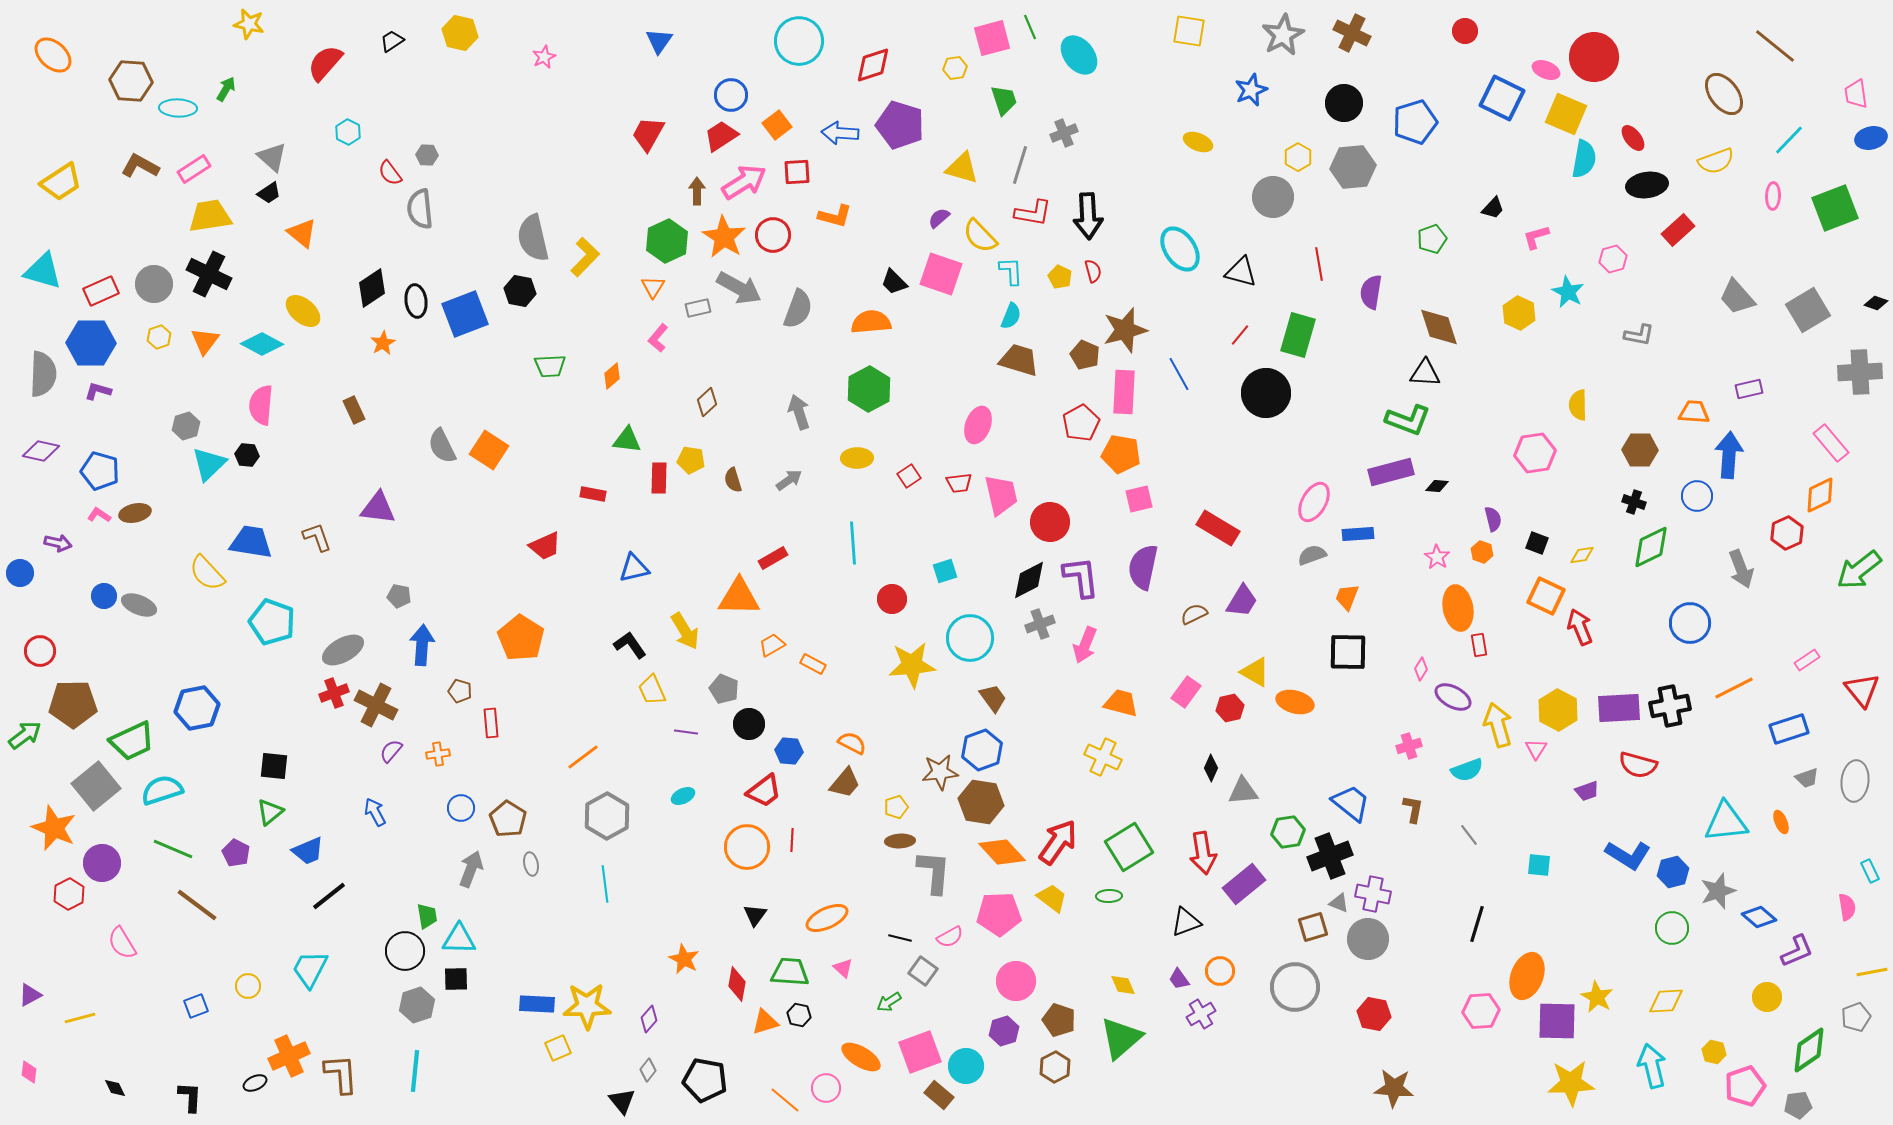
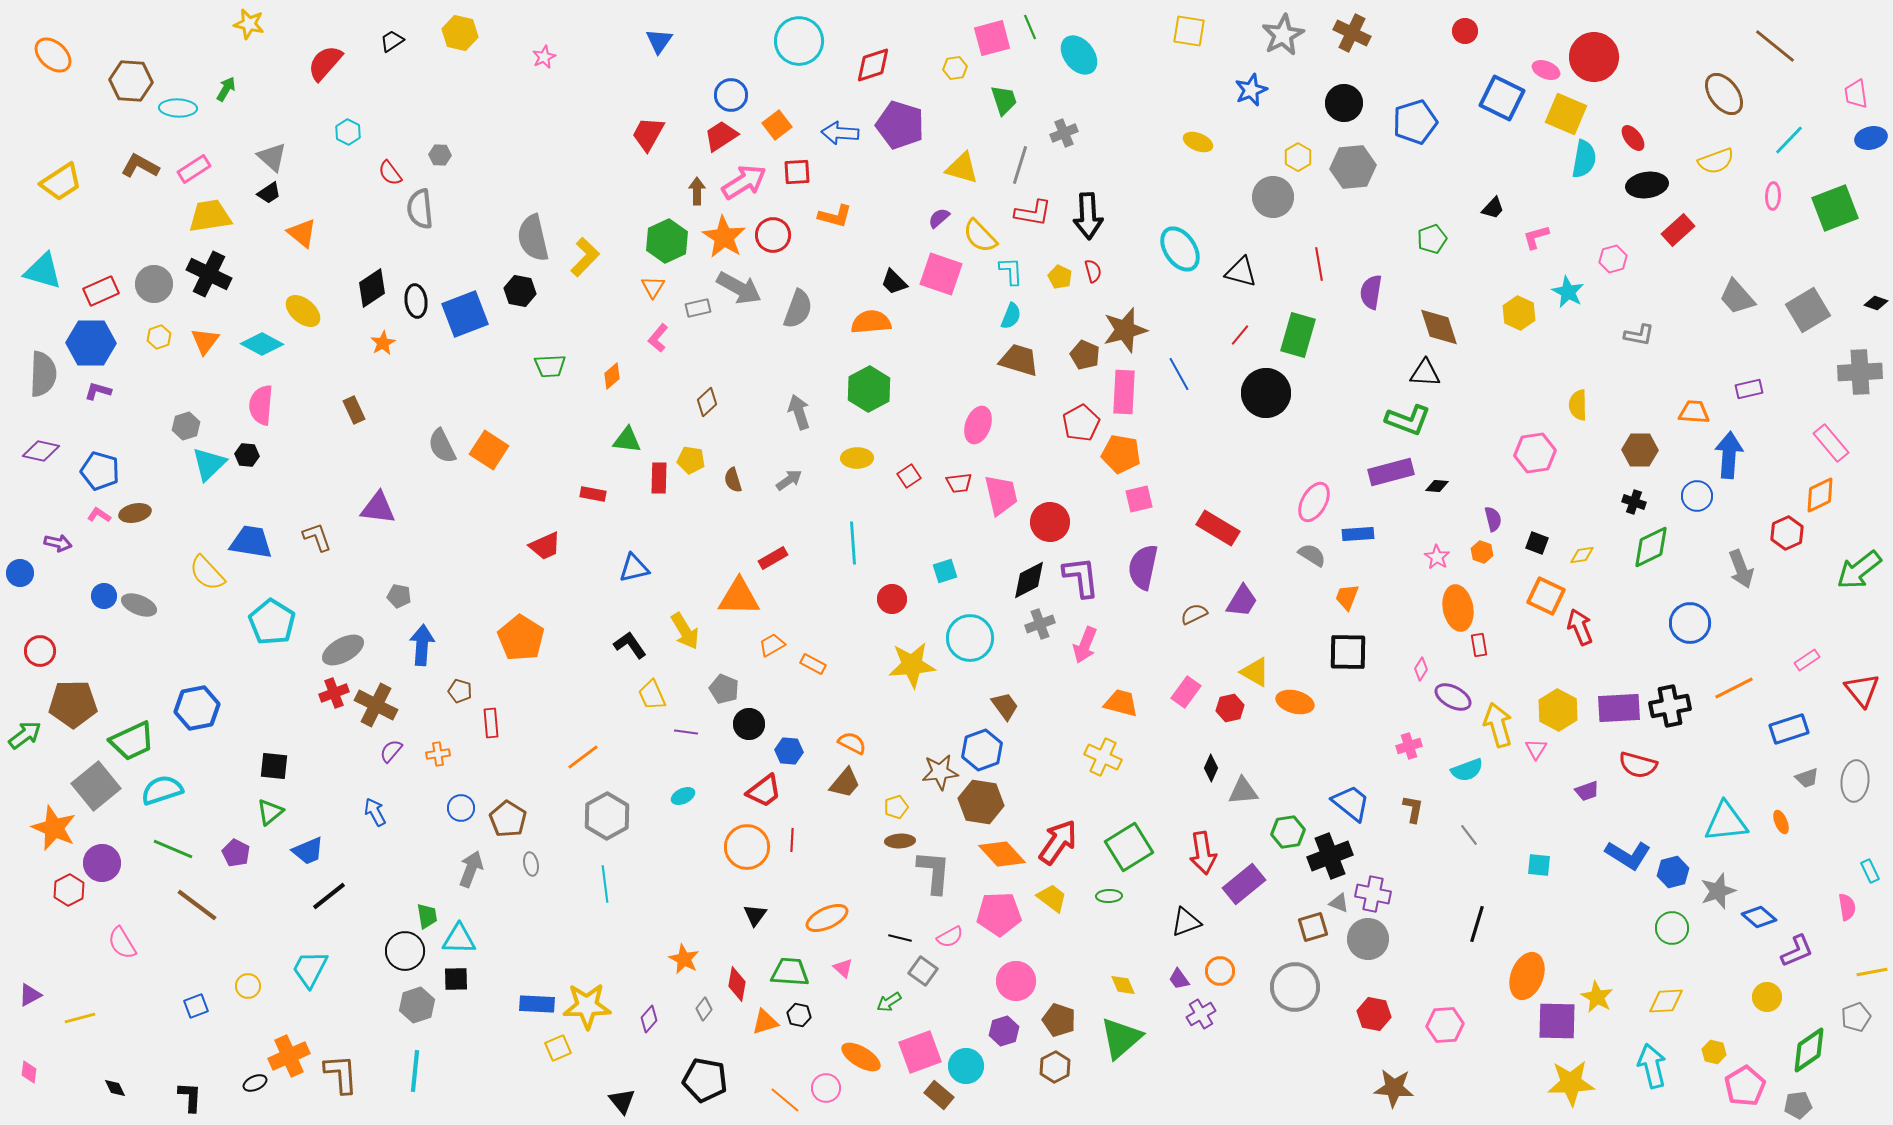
gray hexagon at (427, 155): moved 13 px right
gray semicircle at (1312, 555): rotated 52 degrees clockwise
cyan pentagon at (272, 622): rotated 12 degrees clockwise
yellow trapezoid at (652, 690): moved 5 px down
brown trapezoid at (993, 698): moved 12 px right, 8 px down
orange diamond at (1002, 852): moved 2 px down
red hexagon at (69, 894): moved 4 px up
pink hexagon at (1481, 1011): moved 36 px left, 14 px down
gray diamond at (648, 1070): moved 56 px right, 61 px up
pink pentagon at (1745, 1086): rotated 12 degrees counterclockwise
